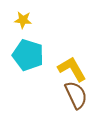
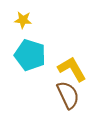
cyan pentagon: moved 2 px right
brown semicircle: moved 8 px left
